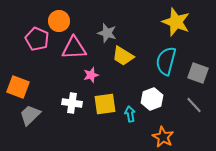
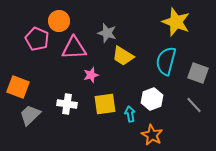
white cross: moved 5 px left, 1 px down
orange star: moved 11 px left, 2 px up
